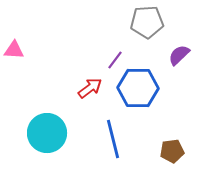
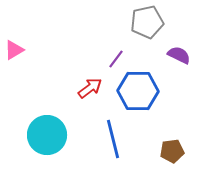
gray pentagon: rotated 8 degrees counterclockwise
pink triangle: rotated 35 degrees counterclockwise
purple semicircle: rotated 70 degrees clockwise
purple line: moved 1 px right, 1 px up
blue hexagon: moved 3 px down
cyan circle: moved 2 px down
